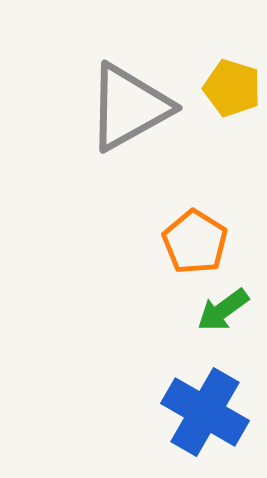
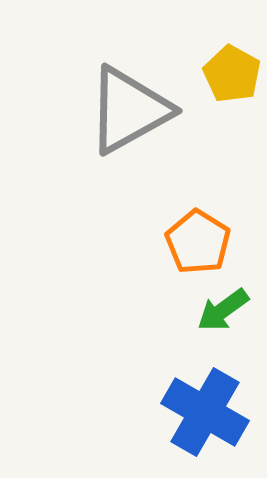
yellow pentagon: moved 14 px up; rotated 12 degrees clockwise
gray triangle: moved 3 px down
orange pentagon: moved 3 px right
